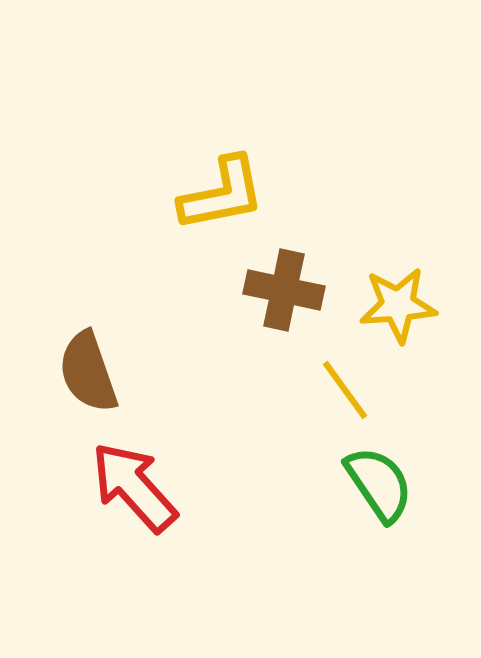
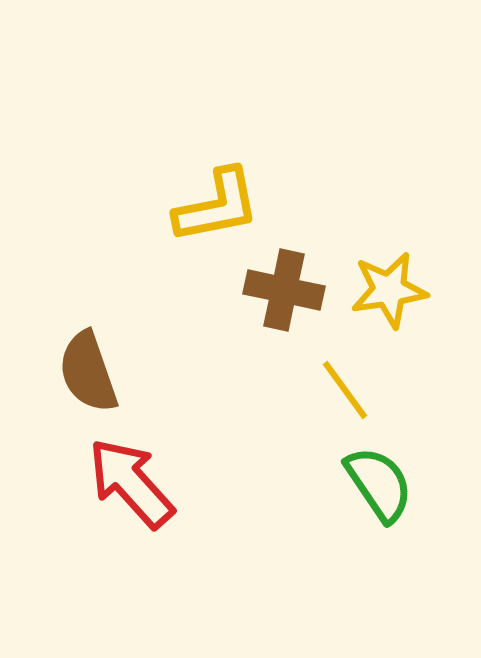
yellow L-shape: moved 5 px left, 12 px down
yellow star: moved 9 px left, 15 px up; rotated 4 degrees counterclockwise
red arrow: moved 3 px left, 4 px up
